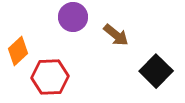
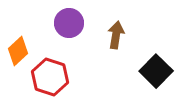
purple circle: moved 4 px left, 6 px down
brown arrow: rotated 120 degrees counterclockwise
red hexagon: rotated 21 degrees clockwise
